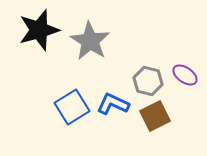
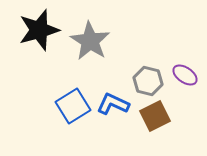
blue square: moved 1 px right, 1 px up
